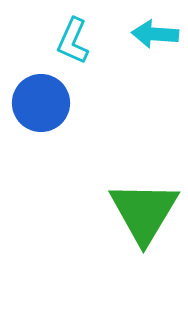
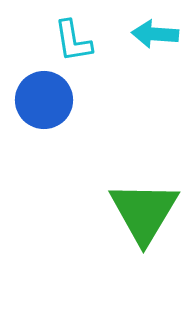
cyan L-shape: rotated 33 degrees counterclockwise
blue circle: moved 3 px right, 3 px up
